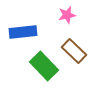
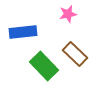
pink star: moved 1 px right, 1 px up
brown rectangle: moved 1 px right, 3 px down
